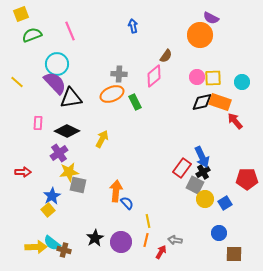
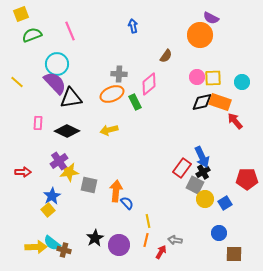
pink diamond at (154, 76): moved 5 px left, 8 px down
yellow arrow at (102, 139): moved 7 px right, 9 px up; rotated 132 degrees counterclockwise
purple cross at (59, 153): moved 8 px down
gray square at (78, 185): moved 11 px right
purple circle at (121, 242): moved 2 px left, 3 px down
